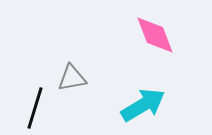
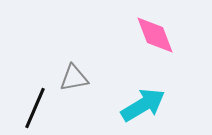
gray triangle: moved 2 px right
black line: rotated 6 degrees clockwise
